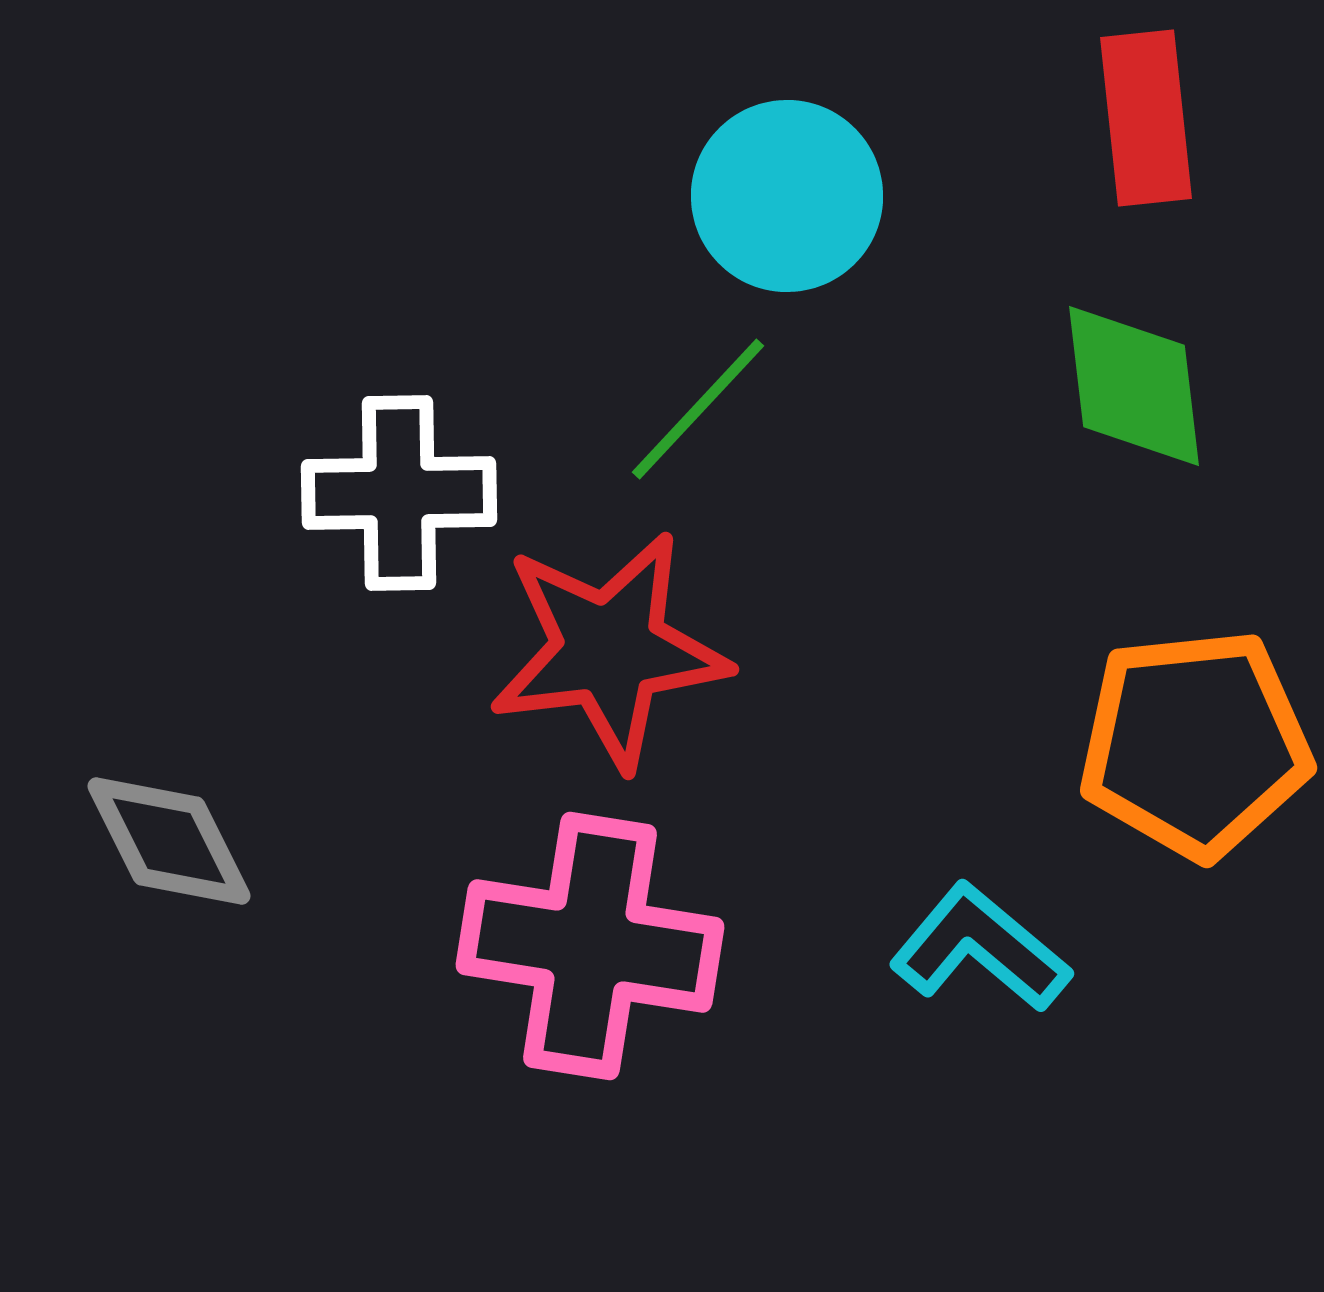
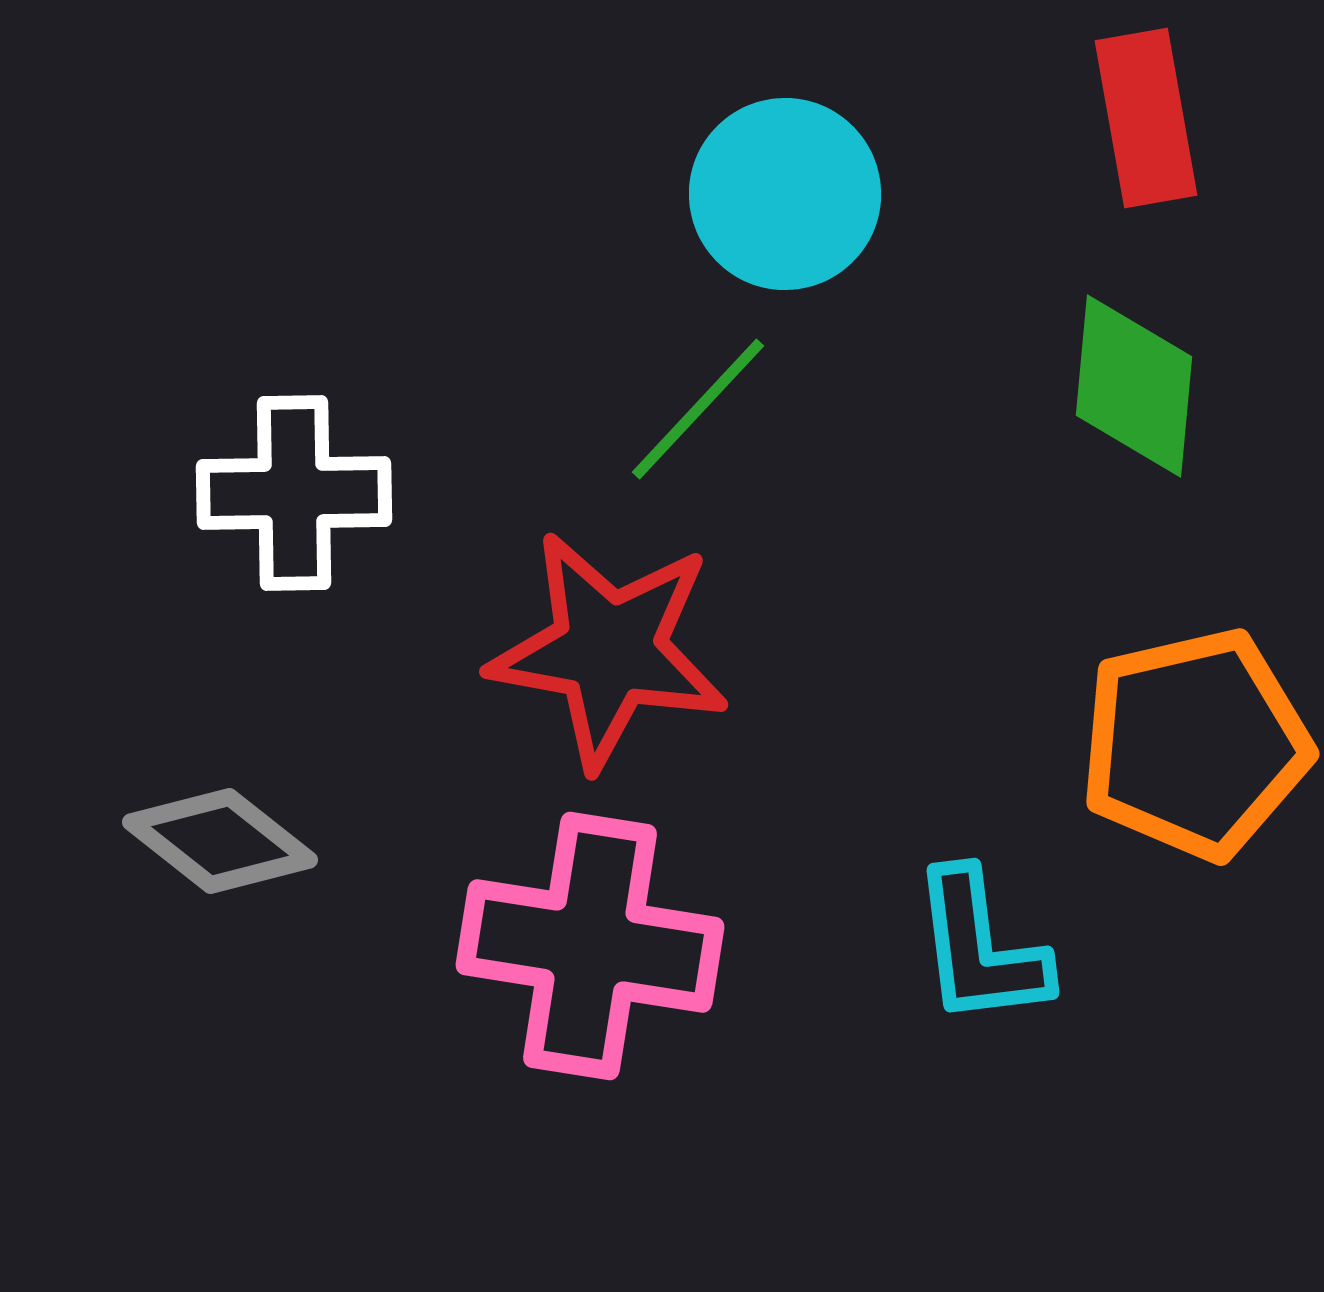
red rectangle: rotated 4 degrees counterclockwise
cyan circle: moved 2 px left, 2 px up
green diamond: rotated 12 degrees clockwise
white cross: moved 105 px left
red star: rotated 17 degrees clockwise
orange pentagon: rotated 7 degrees counterclockwise
gray diamond: moved 51 px right; rotated 25 degrees counterclockwise
cyan L-shape: rotated 137 degrees counterclockwise
